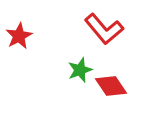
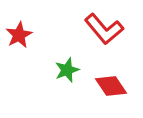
red star: moved 1 px up
green star: moved 13 px left
